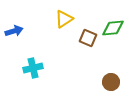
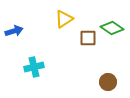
green diamond: moved 1 px left; rotated 40 degrees clockwise
brown square: rotated 24 degrees counterclockwise
cyan cross: moved 1 px right, 1 px up
brown circle: moved 3 px left
